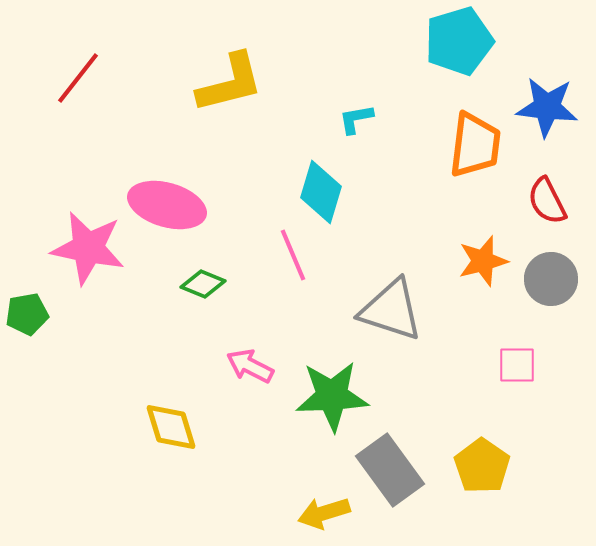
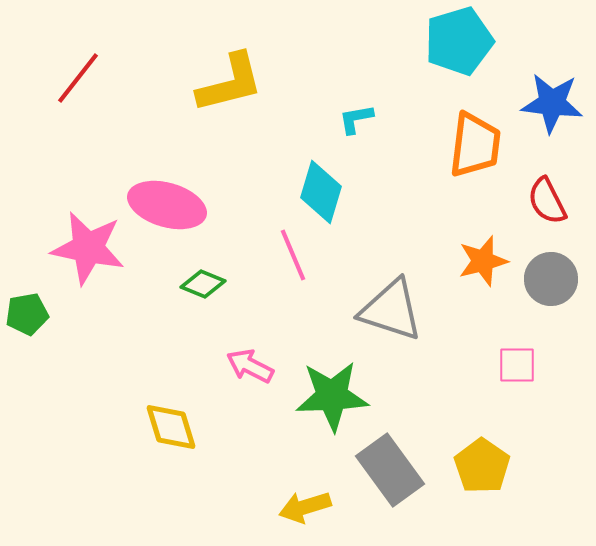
blue star: moved 5 px right, 4 px up
yellow arrow: moved 19 px left, 6 px up
